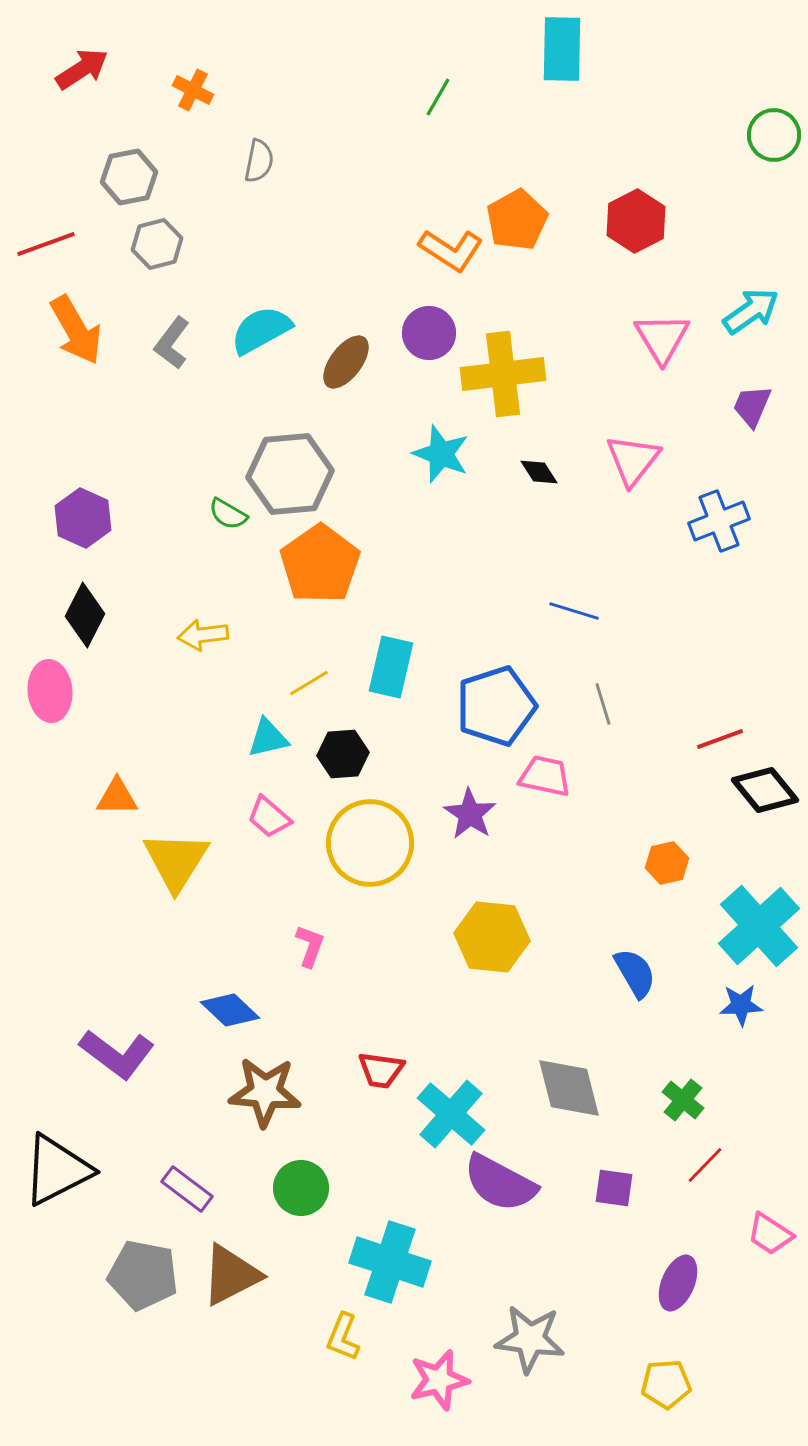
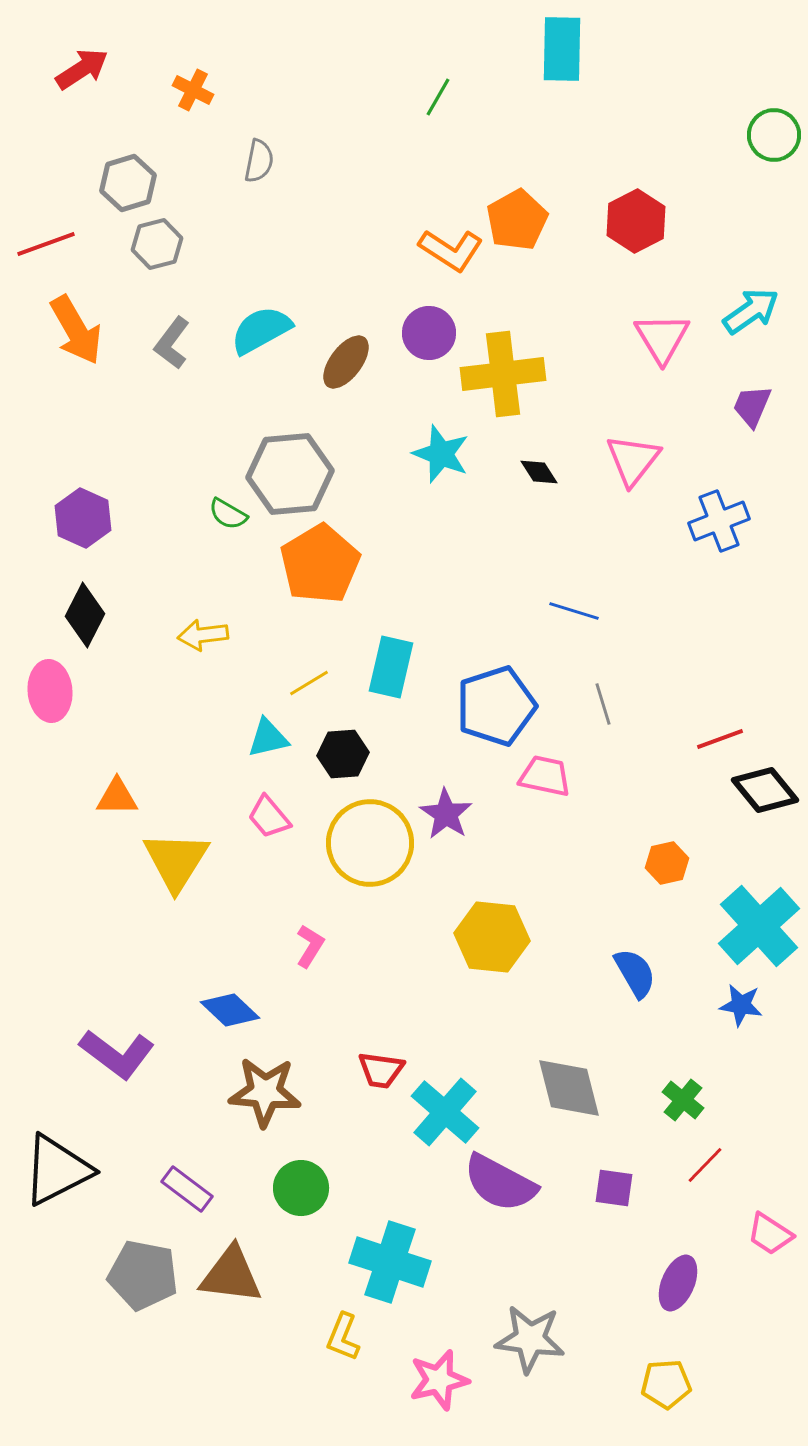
gray hexagon at (129, 177): moved 1 px left, 6 px down; rotated 6 degrees counterclockwise
orange pentagon at (320, 564): rotated 4 degrees clockwise
purple star at (470, 814): moved 24 px left
pink trapezoid at (269, 817): rotated 9 degrees clockwise
pink L-shape at (310, 946): rotated 12 degrees clockwise
blue star at (741, 1005): rotated 12 degrees clockwise
cyan cross at (451, 1114): moved 6 px left, 2 px up
brown triangle at (231, 1275): rotated 34 degrees clockwise
